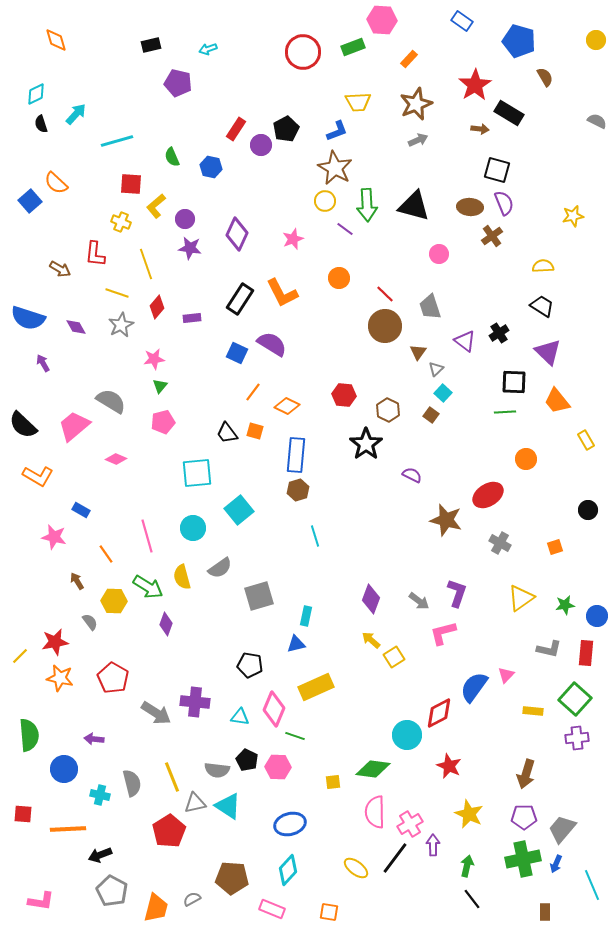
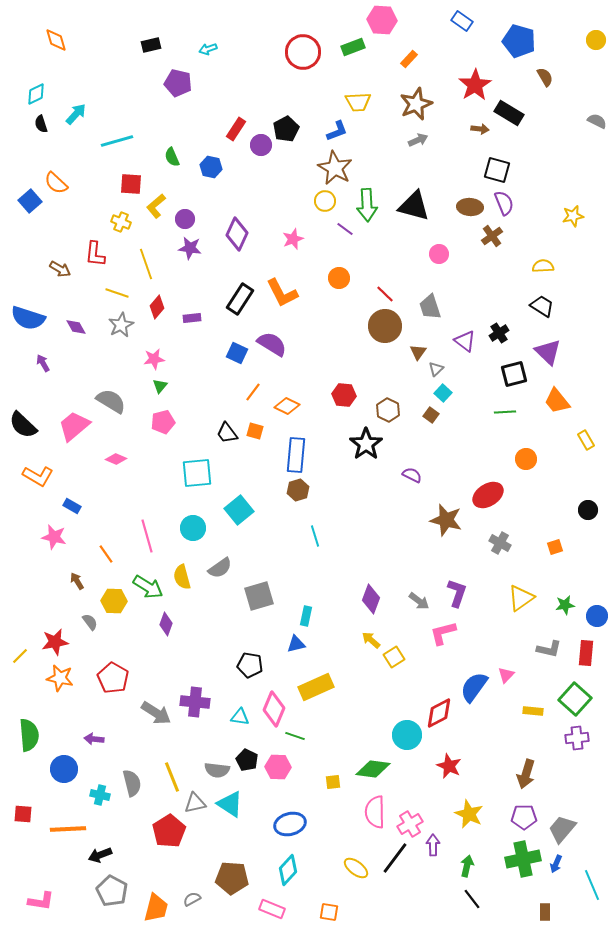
black square at (514, 382): moved 8 px up; rotated 16 degrees counterclockwise
blue rectangle at (81, 510): moved 9 px left, 4 px up
cyan triangle at (228, 806): moved 2 px right, 2 px up
